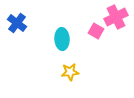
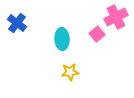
pink square: moved 1 px right, 3 px down; rotated 21 degrees clockwise
